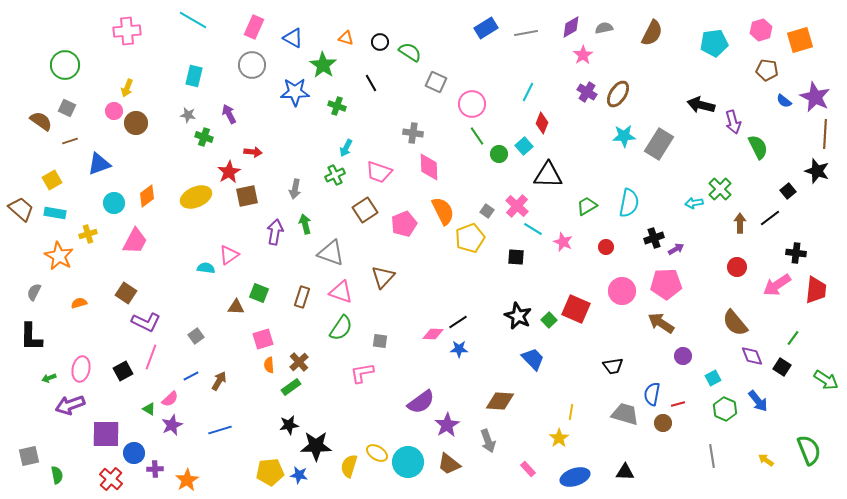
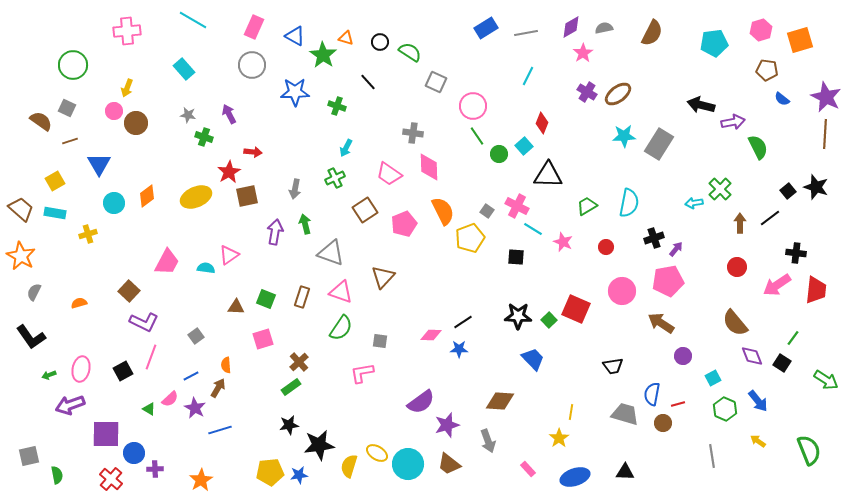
blue triangle at (293, 38): moved 2 px right, 2 px up
pink star at (583, 55): moved 2 px up
green circle at (65, 65): moved 8 px right
green star at (323, 65): moved 10 px up
cyan rectangle at (194, 76): moved 10 px left, 7 px up; rotated 55 degrees counterclockwise
black line at (371, 83): moved 3 px left, 1 px up; rotated 12 degrees counterclockwise
cyan line at (528, 92): moved 16 px up
brown ellipse at (618, 94): rotated 20 degrees clockwise
purple star at (815, 97): moved 11 px right
blue semicircle at (784, 101): moved 2 px left, 2 px up
pink circle at (472, 104): moved 1 px right, 2 px down
purple arrow at (733, 122): rotated 85 degrees counterclockwise
blue triangle at (99, 164): rotated 40 degrees counterclockwise
black star at (817, 171): moved 1 px left, 16 px down
pink trapezoid at (379, 172): moved 10 px right, 2 px down; rotated 16 degrees clockwise
green cross at (335, 175): moved 3 px down
yellow square at (52, 180): moved 3 px right, 1 px down
pink cross at (517, 206): rotated 15 degrees counterclockwise
pink trapezoid at (135, 241): moved 32 px right, 21 px down
purple arrow at (676, 249): rotated 21 degrees counterclockwise
orange star at (59, 256): moved 38 px left
pink pentagon at (666, 284): moved 2 px right, 3 px up; rotated 8 degrees counterclockwise
brown square at (126, 293): moved 3 px right, 2 px up; rotated 10 degrees clockwise
green square at (259, 293): moved 7 px right, 6 px down
black star at (518, 316): rotated 24 degrees counterclockwise
purple L-shape at (146, 322): moved 2 px left
black line at (458, 322): moved 5 px right
pink diamond at (433, 334): moved 2 px left, 1 px down
black L-shape at (31, 337): rotated 36 degrees counterclockwise
orange semicircle at (269, 365): moved 43 px left
black square at (782, 367): moved 4 px up
green arrow at (49, 378): moved 3 px up
brown arrow at (219, 381): moved 1 px left, 7 px down
purple star at (172, 425): moved 23 px right, 17 px up; rotated 20 degrees counterclockwise
purple star at (447, 425): rotated 15 degrees clockwise
black star at (316, 446): moved 3 px right, 1 px up; rotated 8 degrees counterclockwise
yellow arrow at (766, 460): moved 8 px left, 19 px up
cyan circle at (408, 462): moved 2 px down
blue star at (299, 475): rotated 18 degrees counterclockwise
orange star at (187, 480): moved 14 px right
